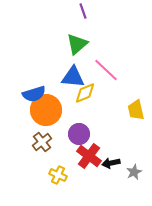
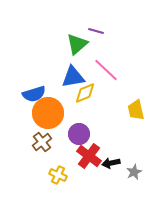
purple line: moved 13 px right, 20 px down; rotated 56 degrees counterclockwise
blue triangle: rotated 15 degrees counterclockwise
orange circle: moved 2 px right, 3 px down
